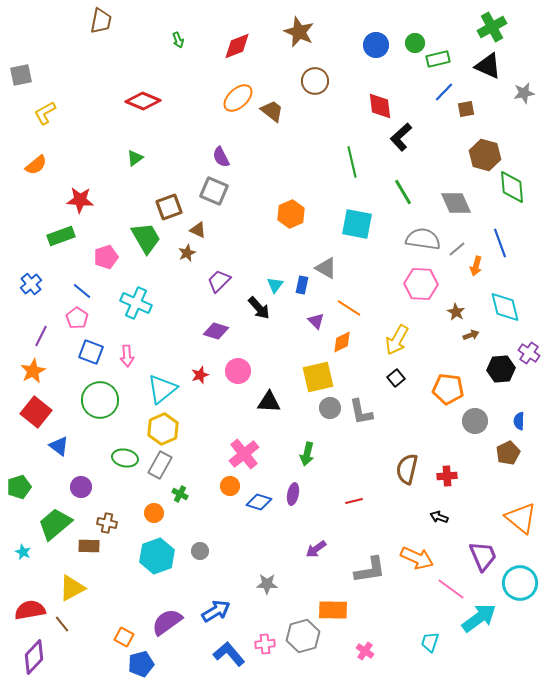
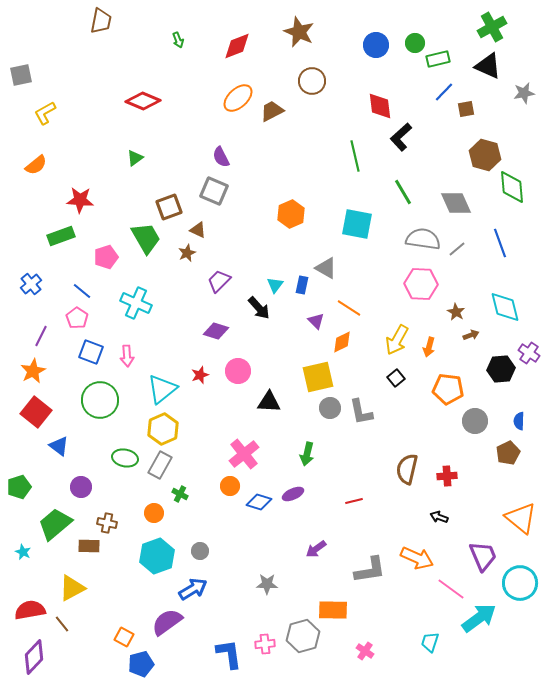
brown circle at (315, 81): moved 3 px left
brown trapezoid at (272, 111): rotated 65 degrees counterclockwise
green line at (352, 162): moved 3 px right, 6 px up
orange arrow at (476, 266): moved 47 px left, 81 px down
purple ellipse at (293, 494): rotated 55 degrees clockwise
blue arrow at (216, 611): moved 23 px left, 22 px up
blue L-shape at (229, 654): rotated 32 degrees clockwise
